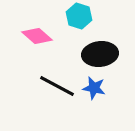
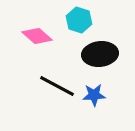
cyan hexagon: moved 4 px down
blue star: moved 7 px down; rotated 15 degrees counterclockwise
